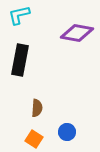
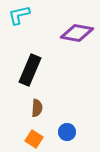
black rectangle: moved 10 px right, 10 px down; rotated 12 degrees clockwise
